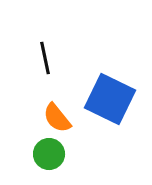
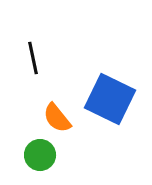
black line: moved 12 px left
green circle: moved 9 px left, 1 px down
